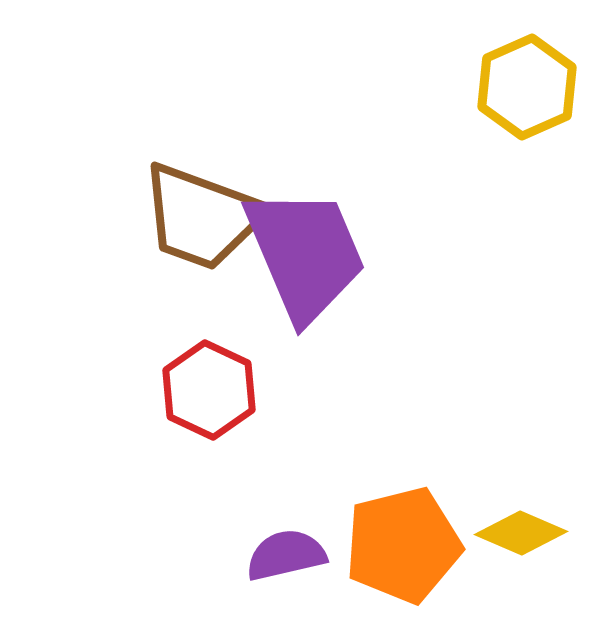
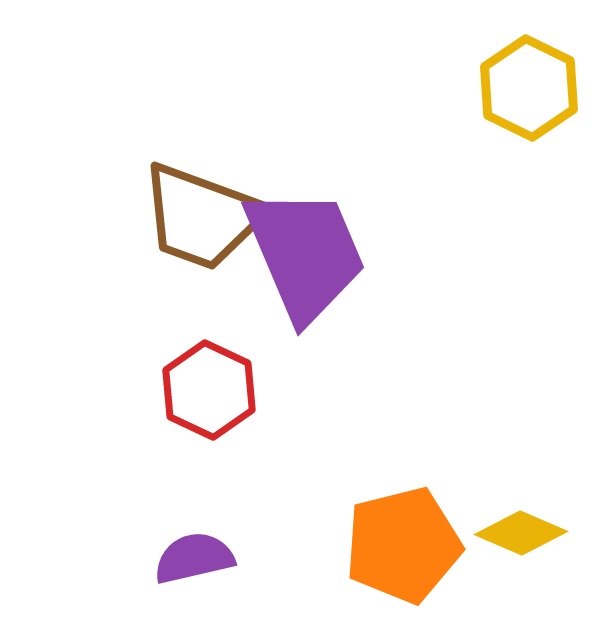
yellow hexagon: moved 2 px right, 1 px down; rotated 10 degrees counterclockwise
purple semicircle: moved 92 px left, 3 px down
